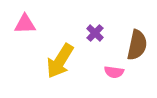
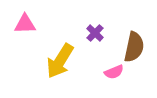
brown semicircle: moved 3 px left, 2 px down
pink semicircle: rotated 30 degrees counterclockwise
